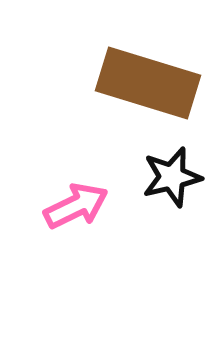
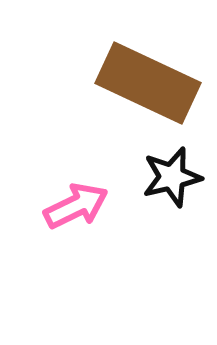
brown rectangle: rotated 8 degrees clockwise
